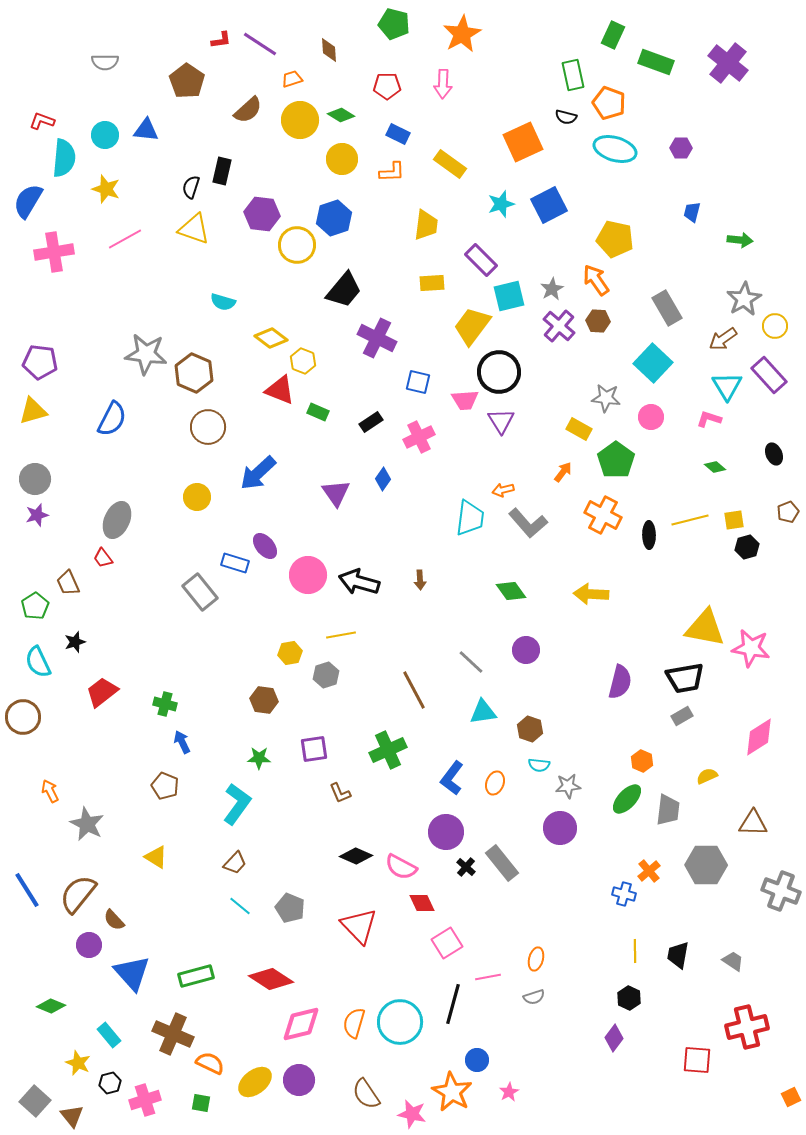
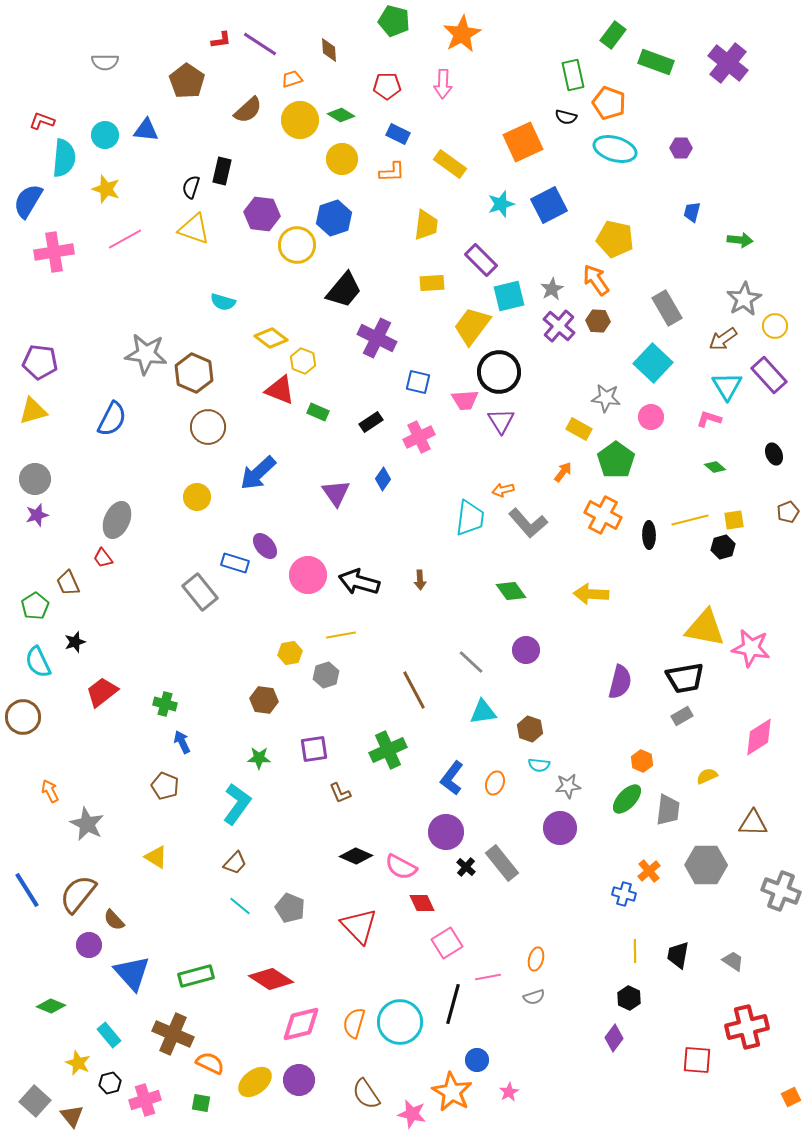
green pentagon at (394, 24): moved 3 px up
green rectangle at (613, 35): rotated 12 degrees clockwise
black hexagon at (747, 547): moved 24 px left
